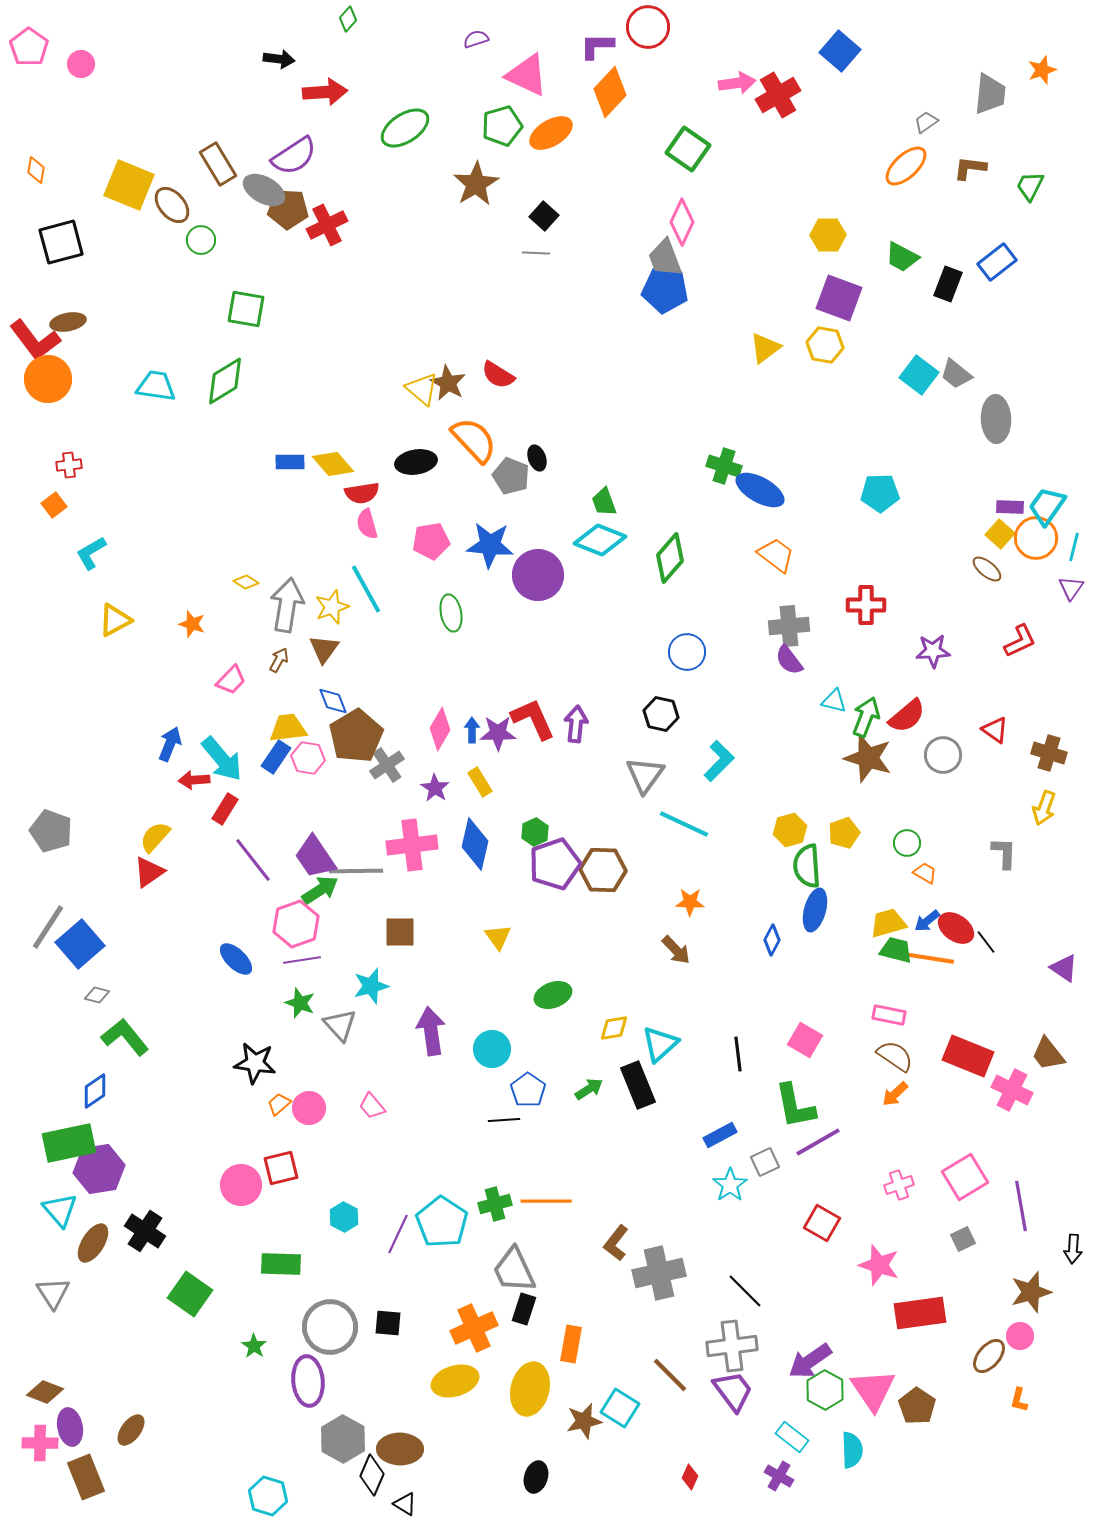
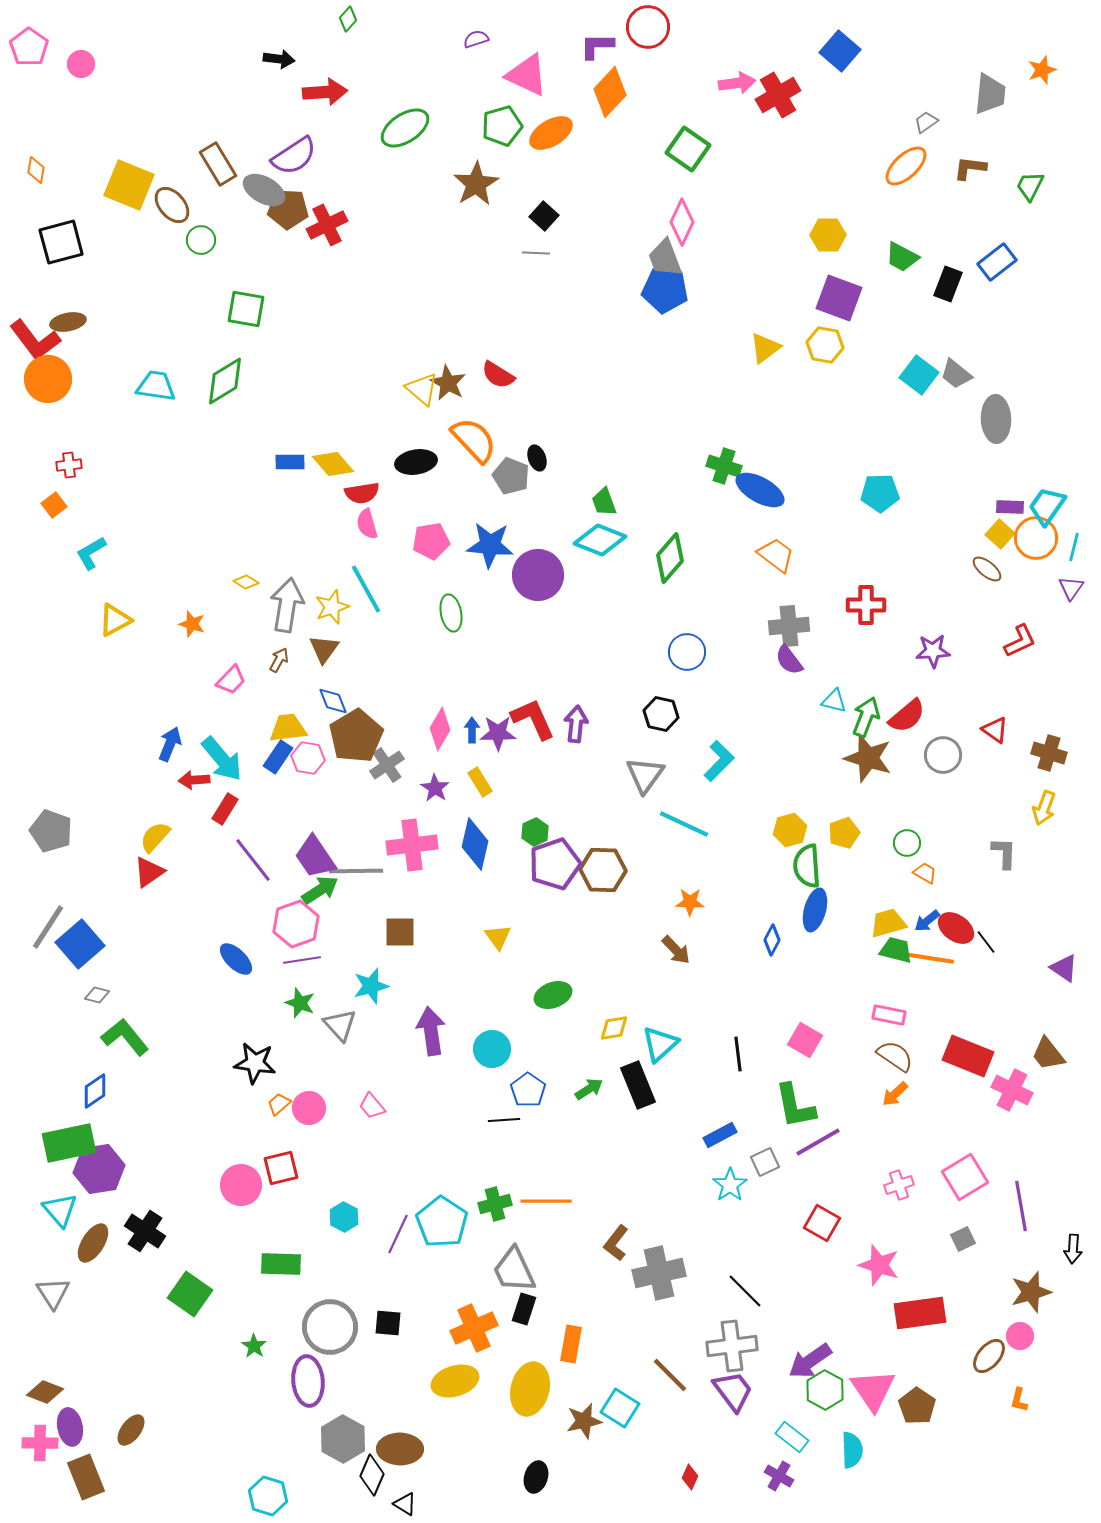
blue rectangle at (276, 757): moved 2 px right
